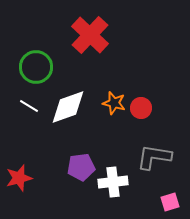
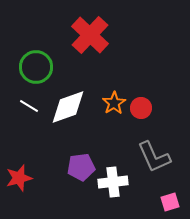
orange star: rotated 25 degrees clockwise
gray L-shape: rotated 123 degrees counterclockwise
